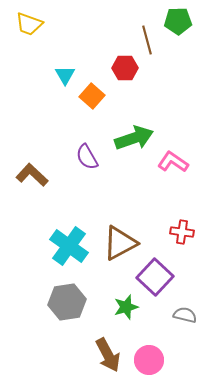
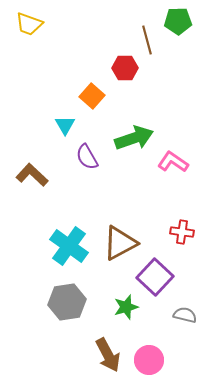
cyan triangle: moved 50 px down
